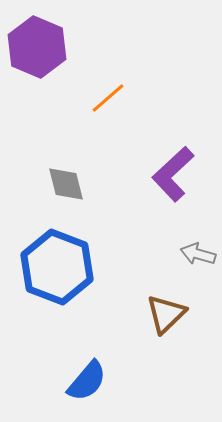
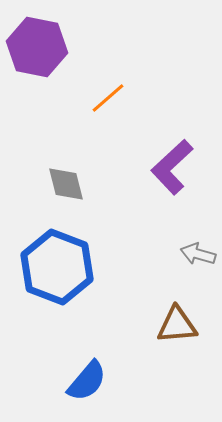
purple hexagon: rotated 12 degrees counterclockwise
purple L-shape: moved 1 px left, 7 px up
brown triangle: moved 11 px right, 11 px down; rotated 39 degrees clockwise
